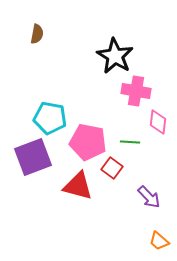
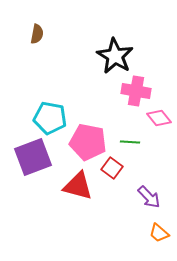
pink diamond: moved 1 px right, 4 px up; rotated 45 degrees counterclockwise
orange trapezoid: moved 8 px up
